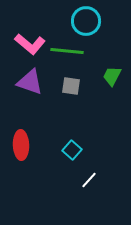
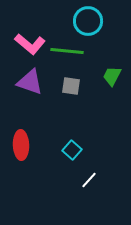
cyan circle: moved 2 px right
